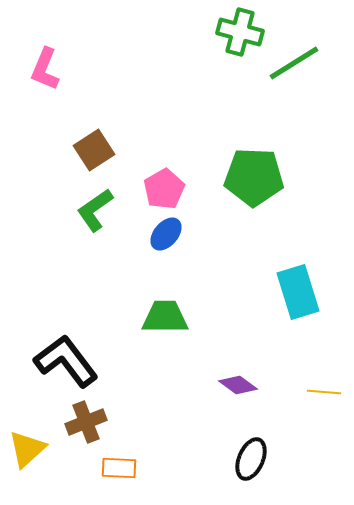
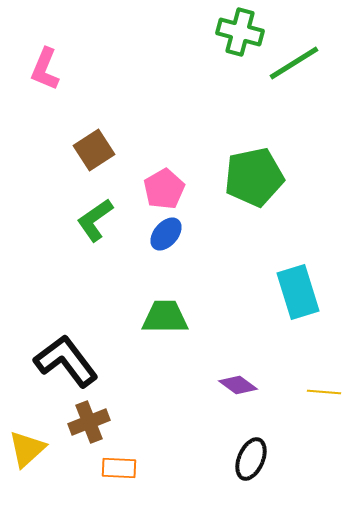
green pentagon: rotated 14 degrees counterclockwise
green L-shape: moved 10 px down
brown cross: moved 3 px right
